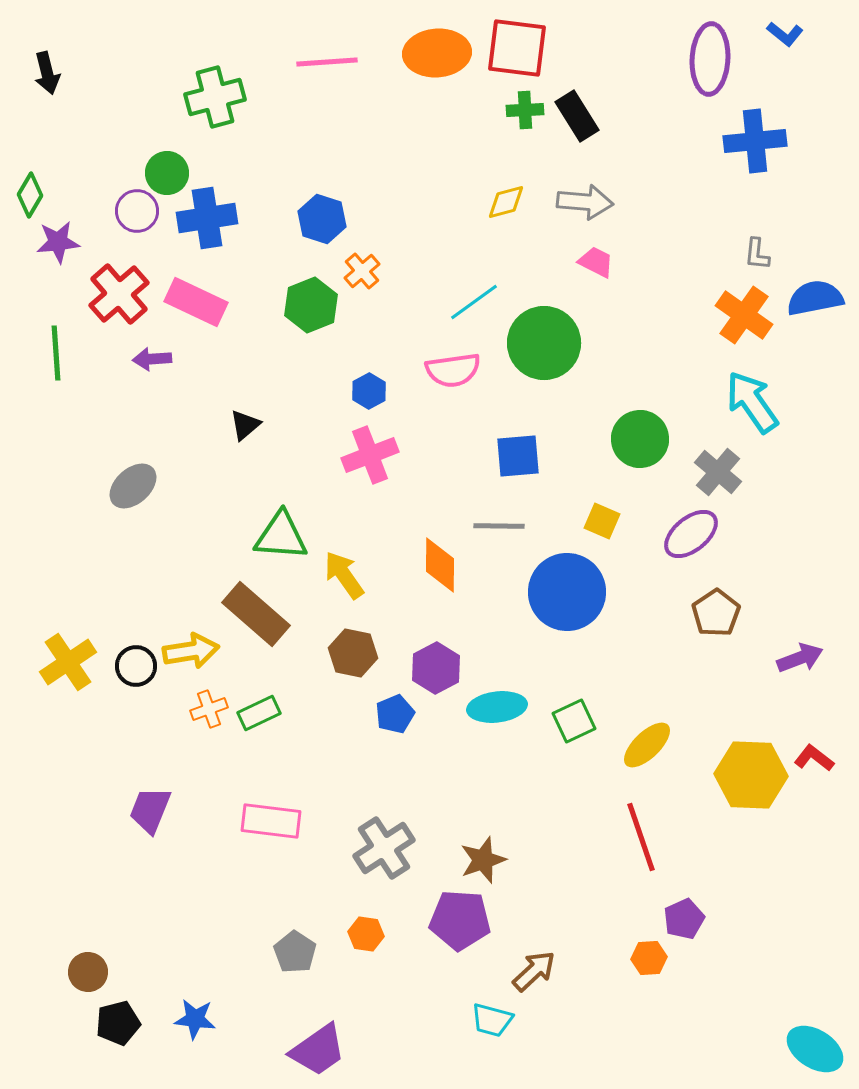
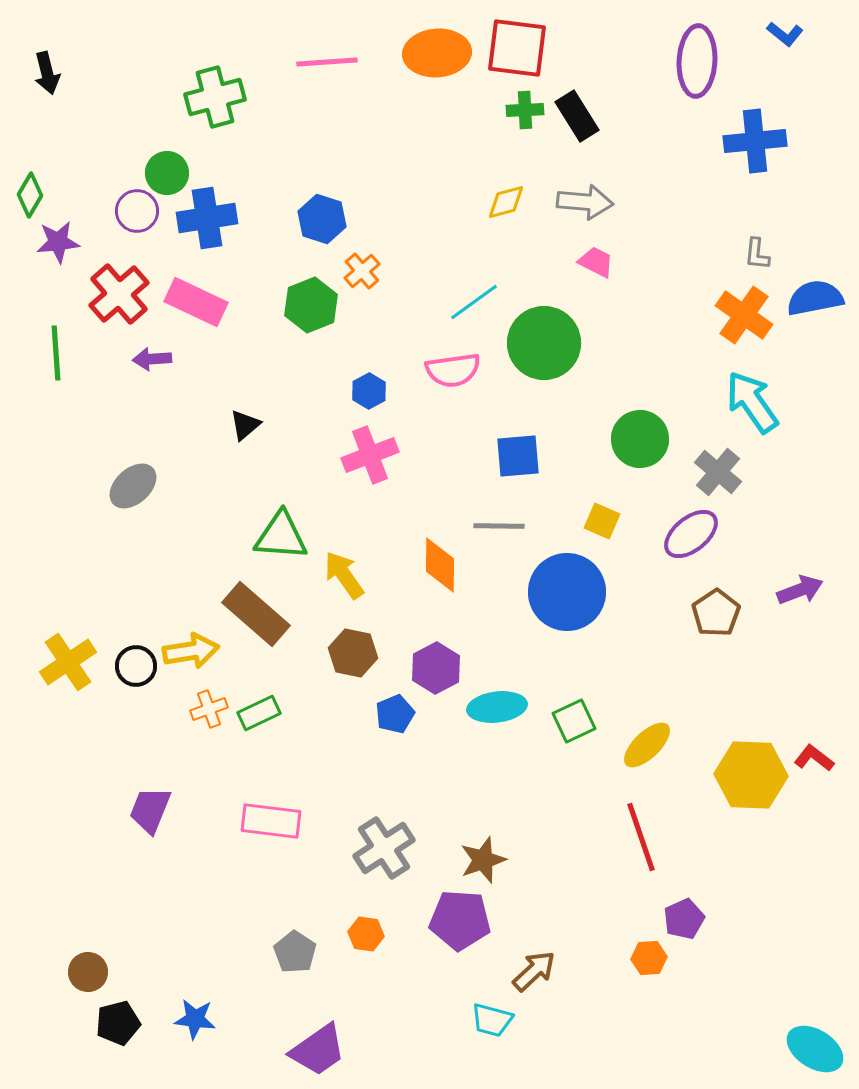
purple ellipse at (710, 59): moved 13 px left, 2 px down
purple arrow at (800, 658): moved 68 px up
